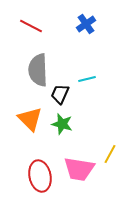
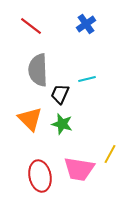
red line: rotated 10 degrees clockwise
